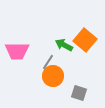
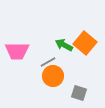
orange square: moved 3 px down
gray line: rotated 28 degrees clockwise
